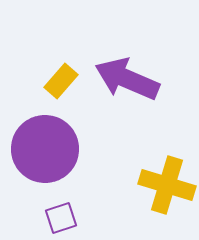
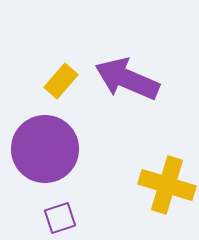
purple square: moved 1 px left
